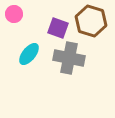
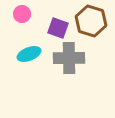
pink circle: moved 8 px right
cyan ellipse: rotated 30 degrees clockwise
gray cross: rotated 12 degrees counterclockwise
